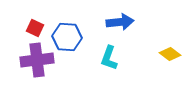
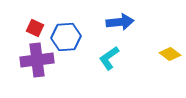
blue hexagon: moved 1 px left; rotated 8 degrees counterclockwise
cyan L-shape: rotated 35 degrees clockwise
